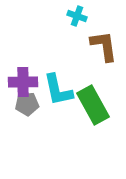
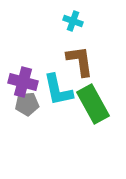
cyan cross: moved 4 px left, 5 px down
brown L-shape: moved 24 px left, 15 px down
purple cross: rotated 16 degrees clockwise
green rectangle: moved 1 px up
